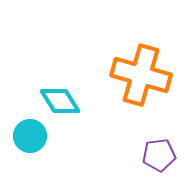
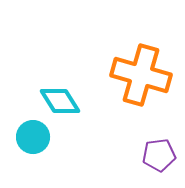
cyan circle: moved 3 px right, 1 px down
